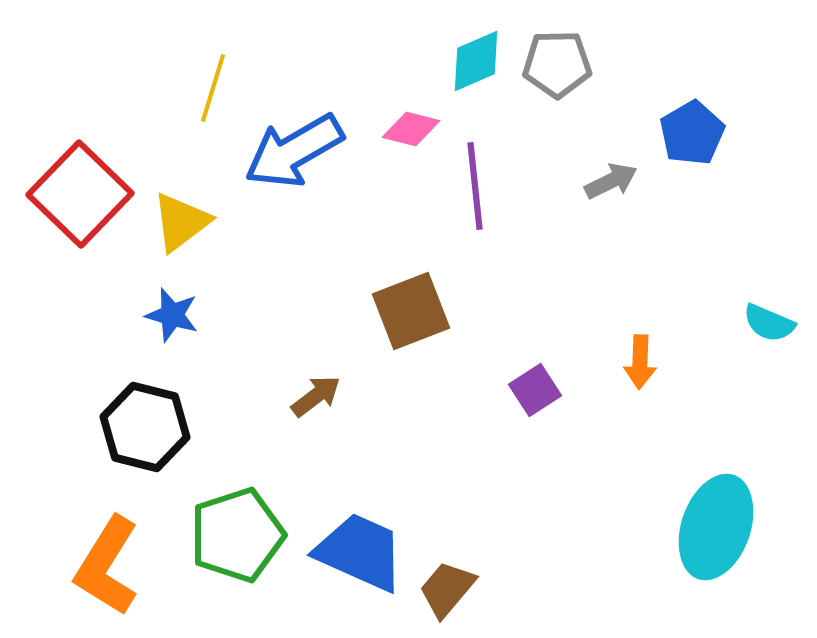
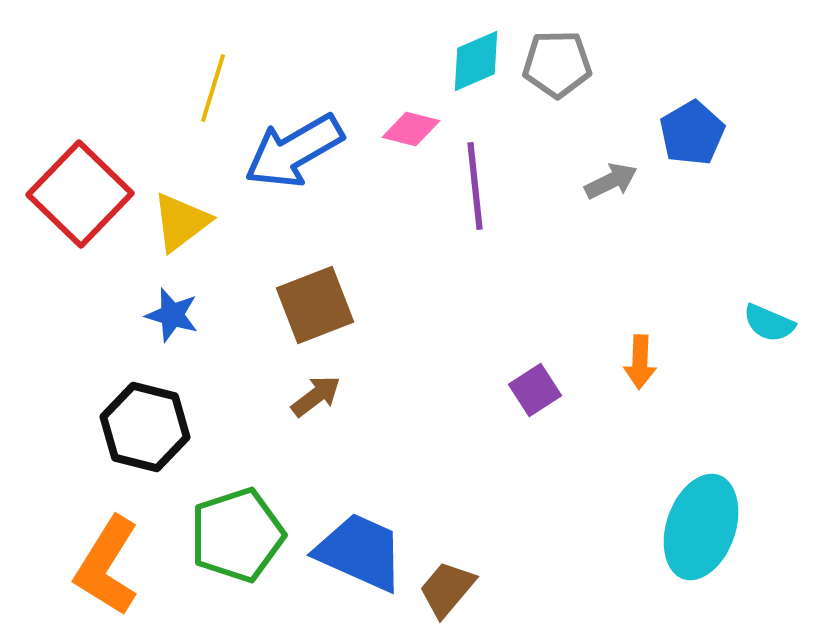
brown square: moved 96 px left, 6 px up
cyan ellipse: moved 15 px left
